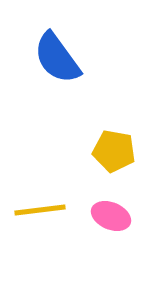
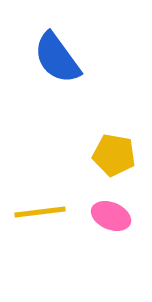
yellow pentagon: moved 4 px down
yellow line: moved 2 px down
